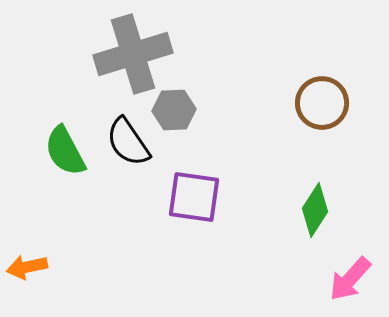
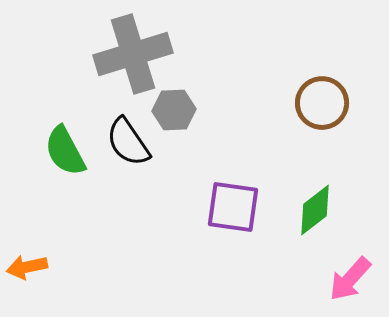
purple square: moved 39 px right, 10 px down
green diamond: rotated 20 degrees clockwise
